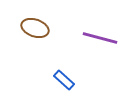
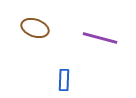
blue rectangle: rotated 50 degrees clockwise
